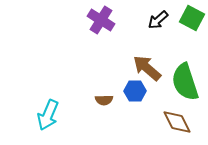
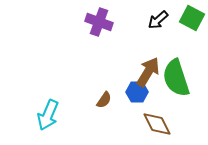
purple cross: moved 2 px left, 2 px down; rotated 12 degrees counterclockwise
brown arrow: moved 1 px right, 4 px down; rotated 80 degrees clockwise
green semicircle: moved 9 px left, 4 px up
blue hexagon: moved 2 px right, 1 px down
brown semicircle: rotated 54 degrees counterclockwise
brown diamond: moved 20 px left, 2 px down
